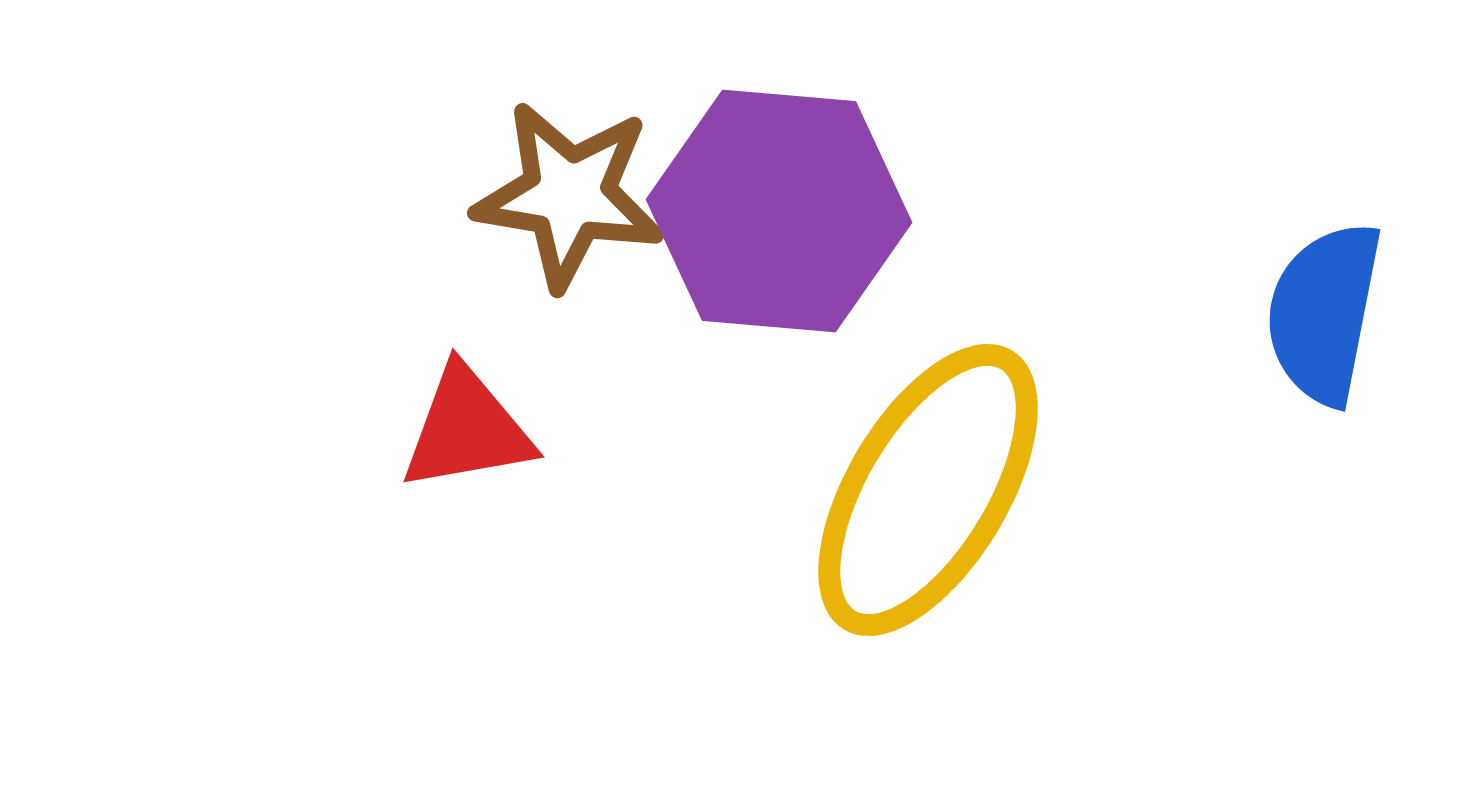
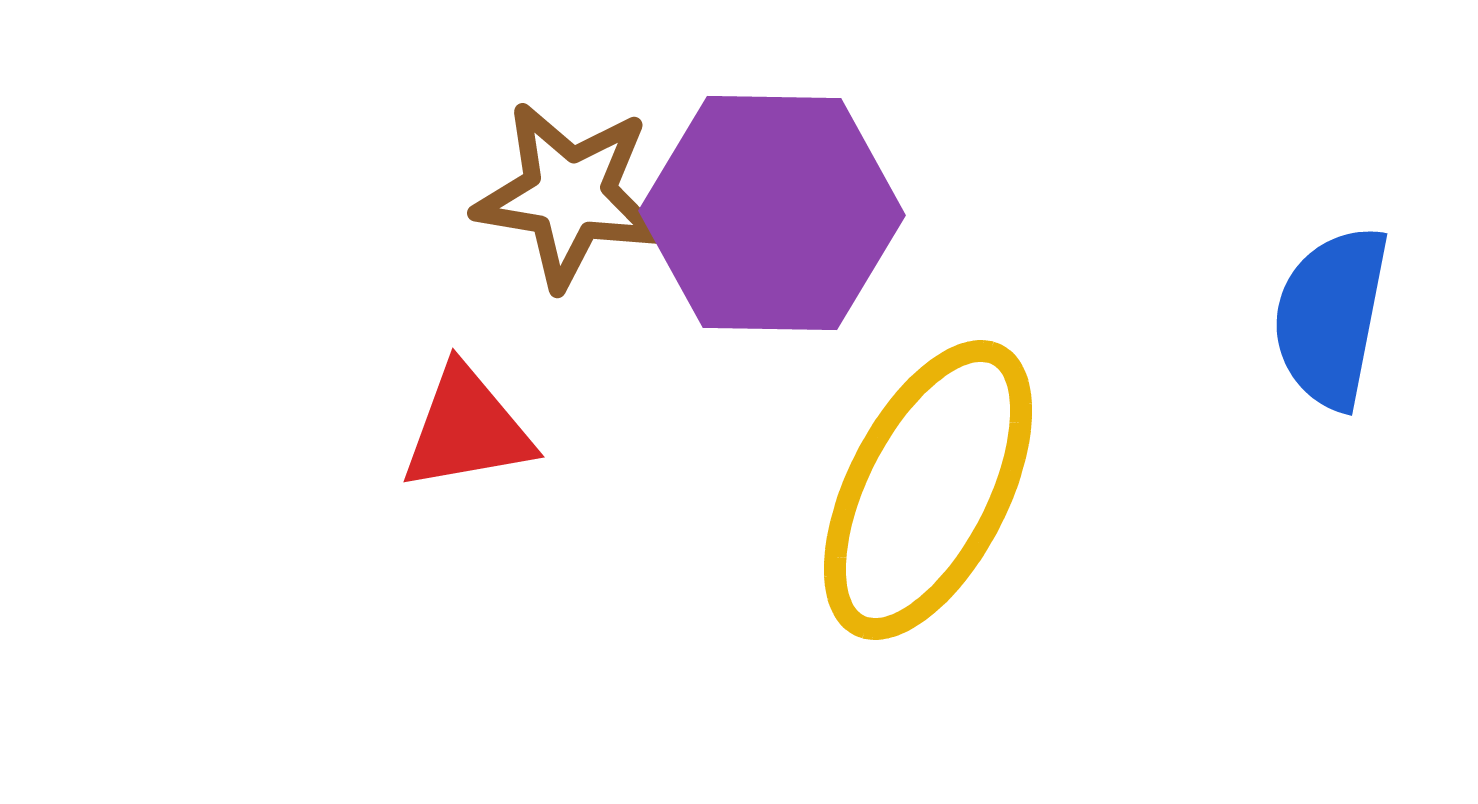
purple hexagon: moved 7 px left, 2 px down; rotated 4 degrees counterclockwise
blue semicircle: moved 7 px right, 4 px down
yellow ellipse: rotated 4 degrees counterclockwise
